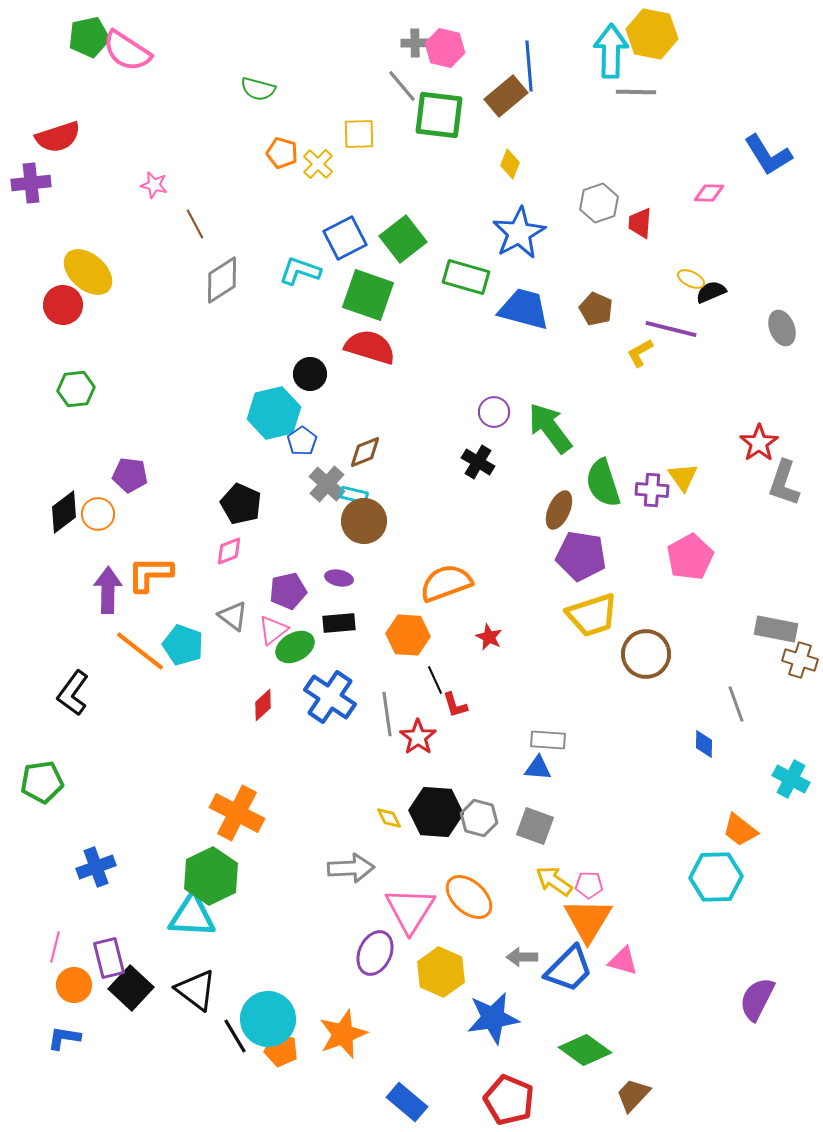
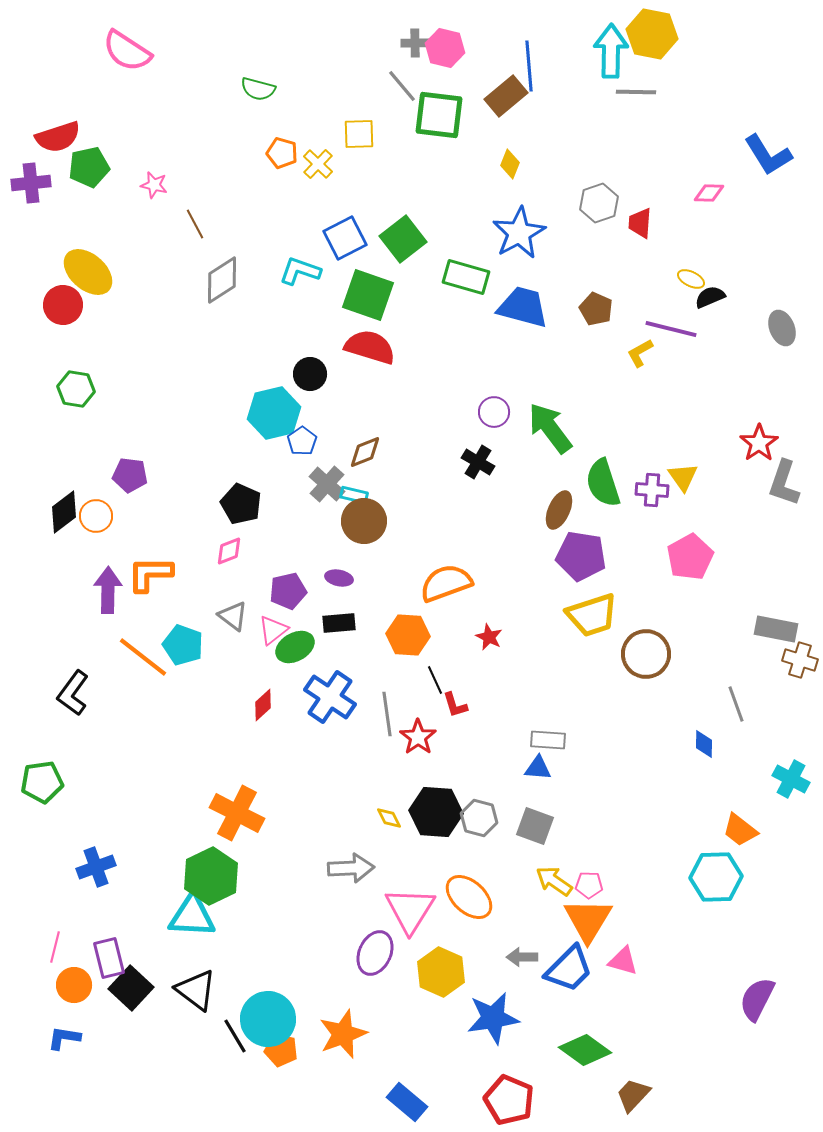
green pentagon at (89, 37): moved 130 px down
black semicircle at (711, 292): moved 1 px left, 5 px down
blue trapezoid at (524, 309): moved 1 px left, 2 px up
green hexagon at (76, 389): rotated 15 degrees clockwise
orange circle at (98, 514): moved 2 px left, 2 px down
orange line at (140, 651): moved 3 px right, 6 px down
